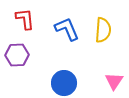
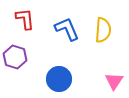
purple hexagon: moved 2 px left, 2 px down; rotated 20 degrees clockwise
blue circle: moved 5 px left, 4 px up
